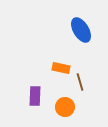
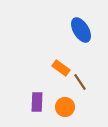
orange rectangle: rotated 24 degrees clockwise
brown line: rotated 18 degrees counterclockwise
purple rectangle: moved 2 px right, 6 px down
